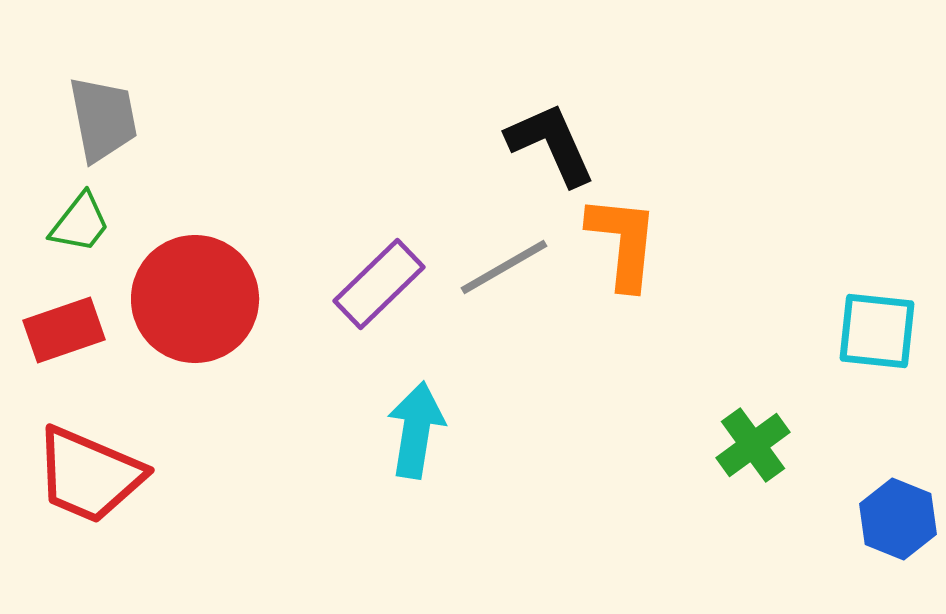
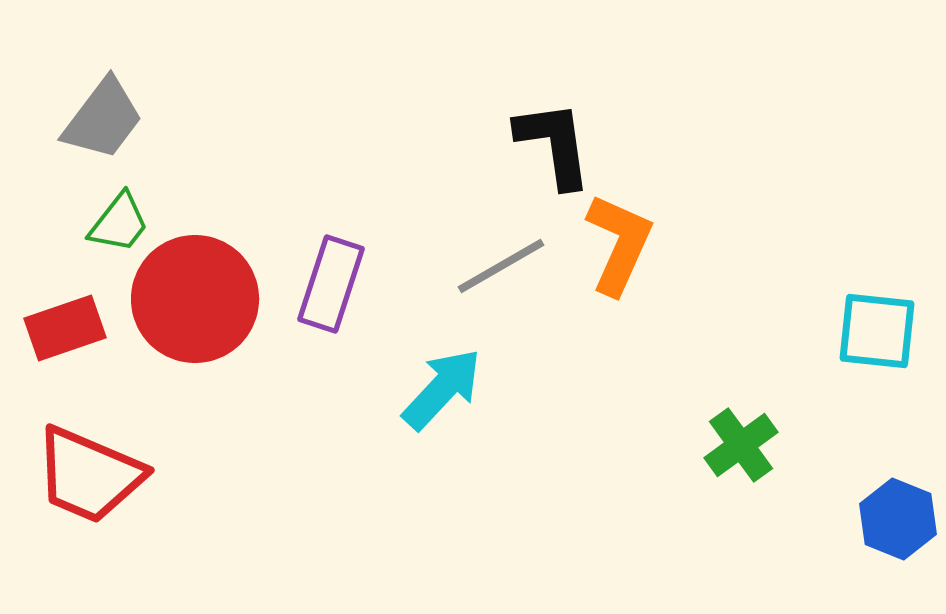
gray trapezoid: rotated 48 degrees clockwise
black L-shape: moved 3 px right; rotated 16 degrees clockwise
green trapezoid: moved 39 px right
orange L-shape: moved 4 px left, 2 px down; rotated 18 degrees clockwise
gray line: moved 3 px left, 1 px up
purple rectangle: moved 48 px left; rotated 28 degrees counterclockwise
red rectangle: moved 1 px right, 2 px up
cyan arrow: moved 26 px right, 41 px up; rotated 34 degrees clockwise
green cross: moved 12 px left
